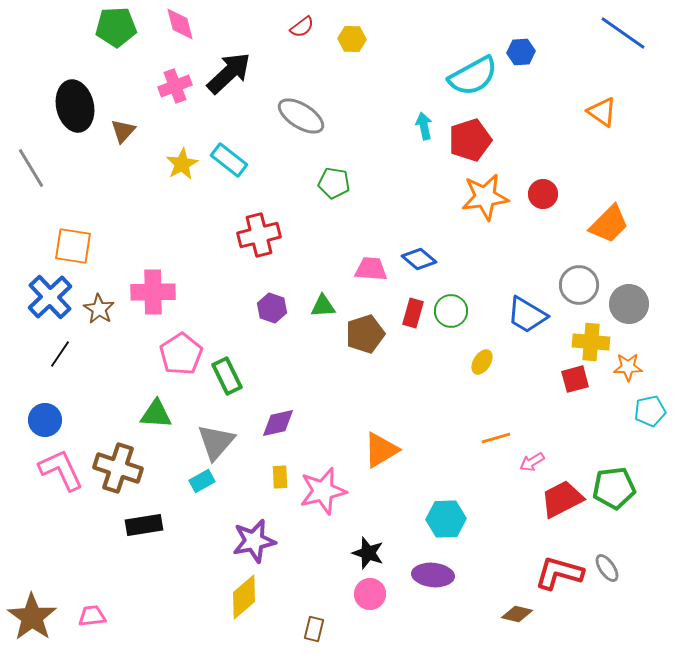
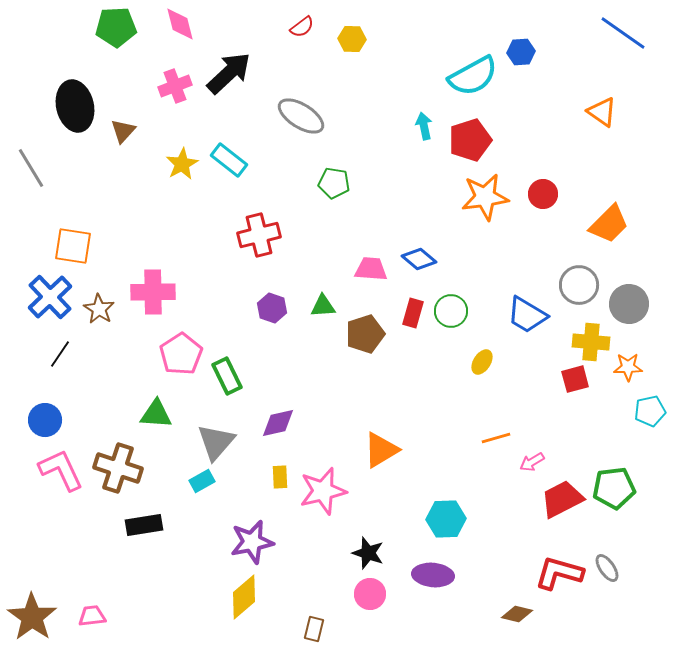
purple star at (254, 541): moved 2 px left, 1 px down
